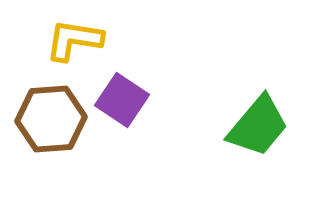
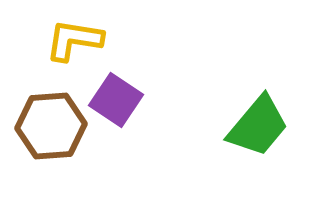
purple square: moved 6 px left
brown hexagon: moved 7 px down
